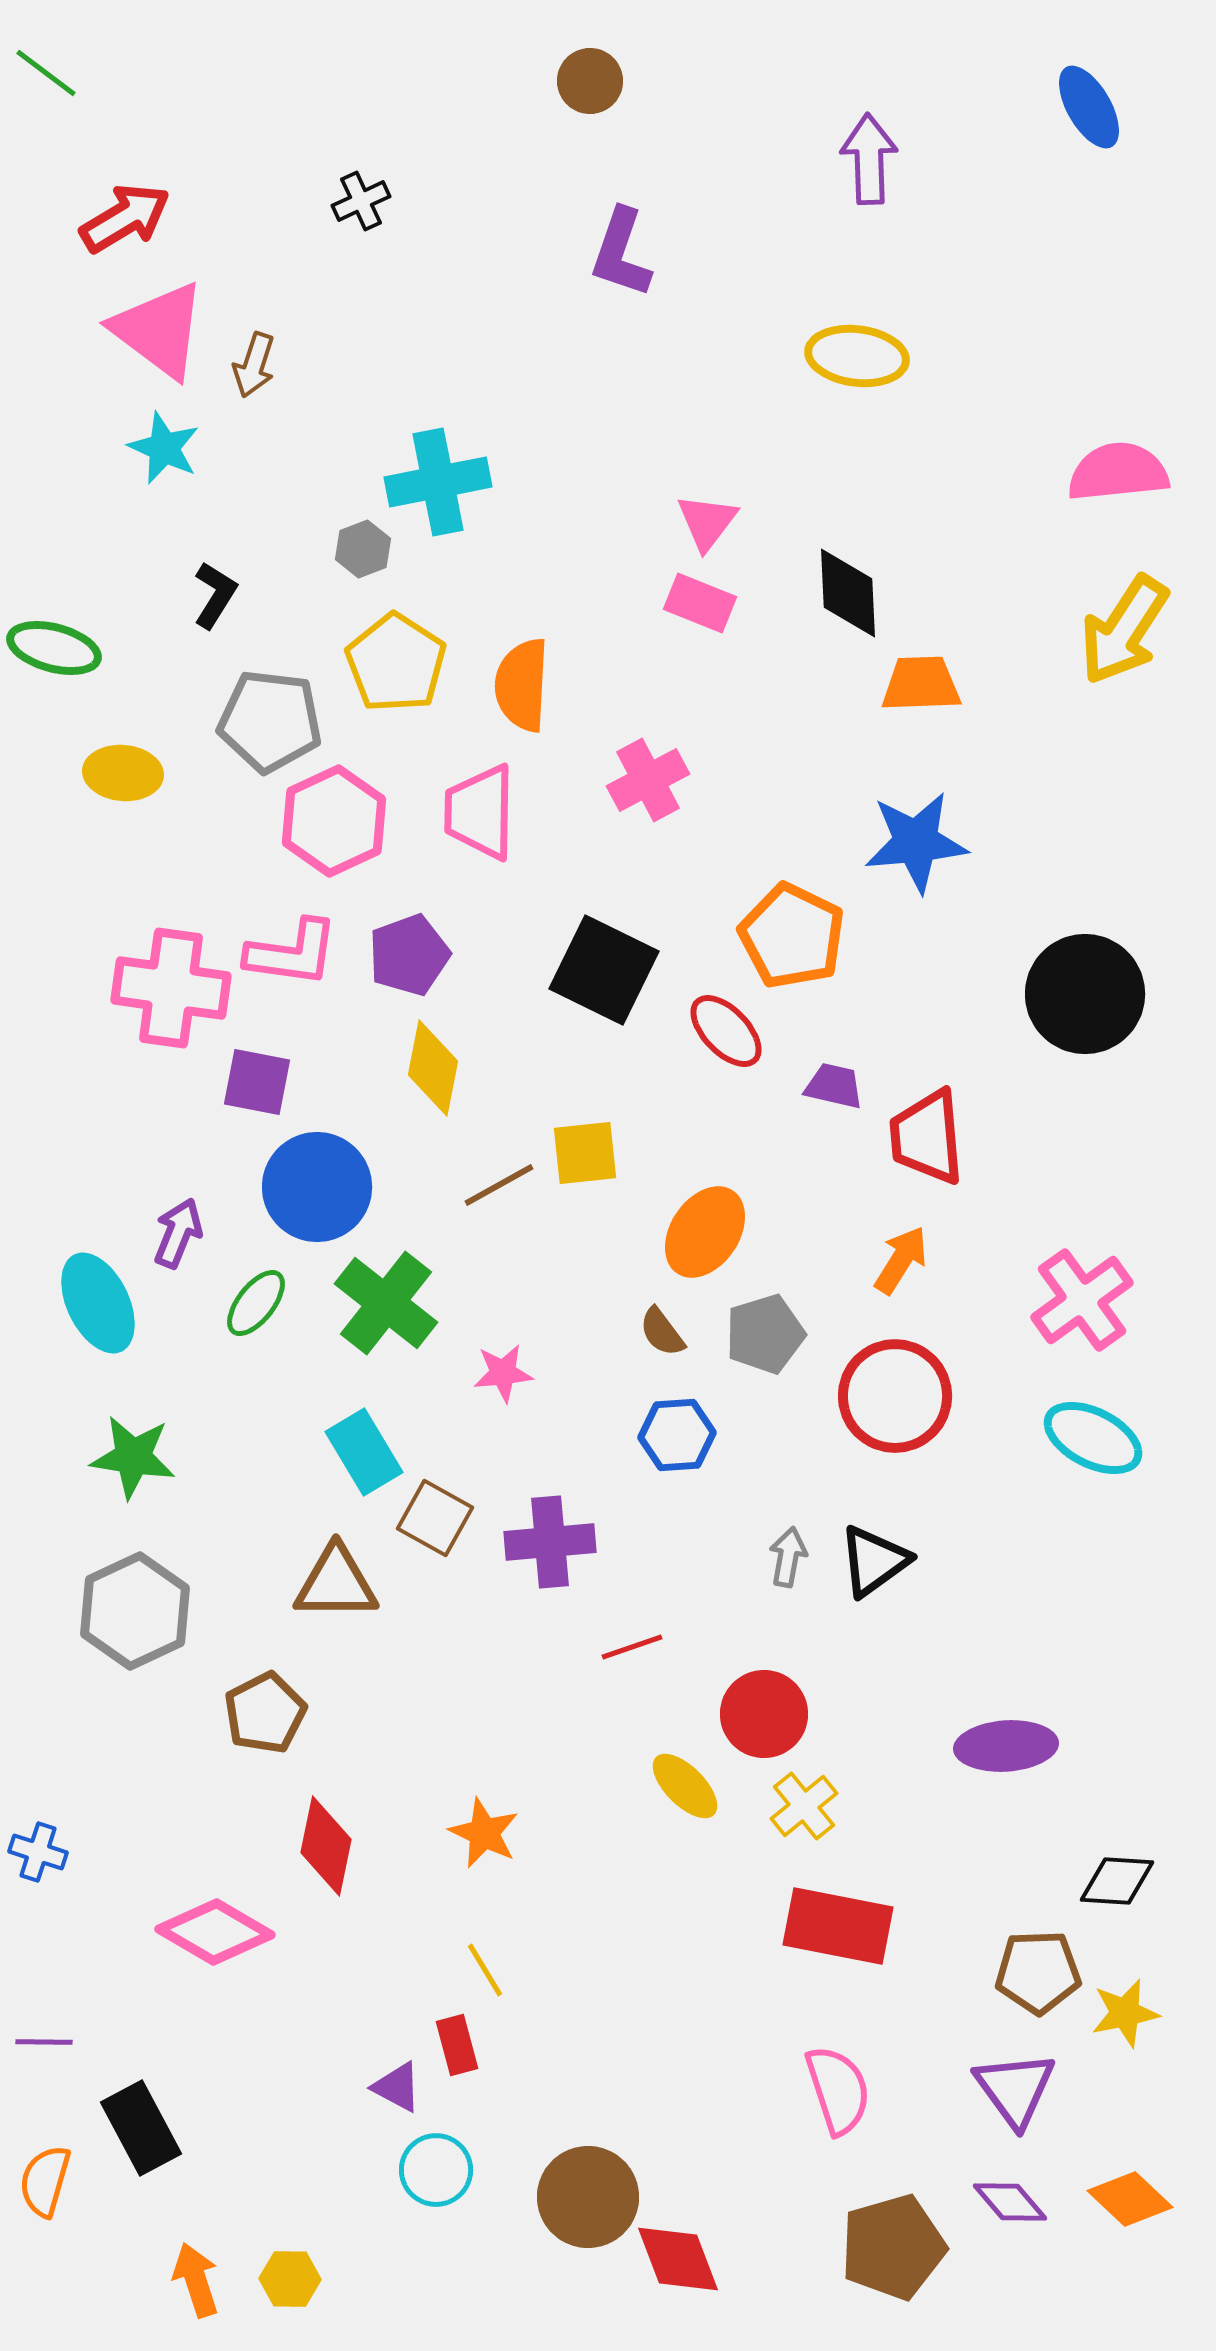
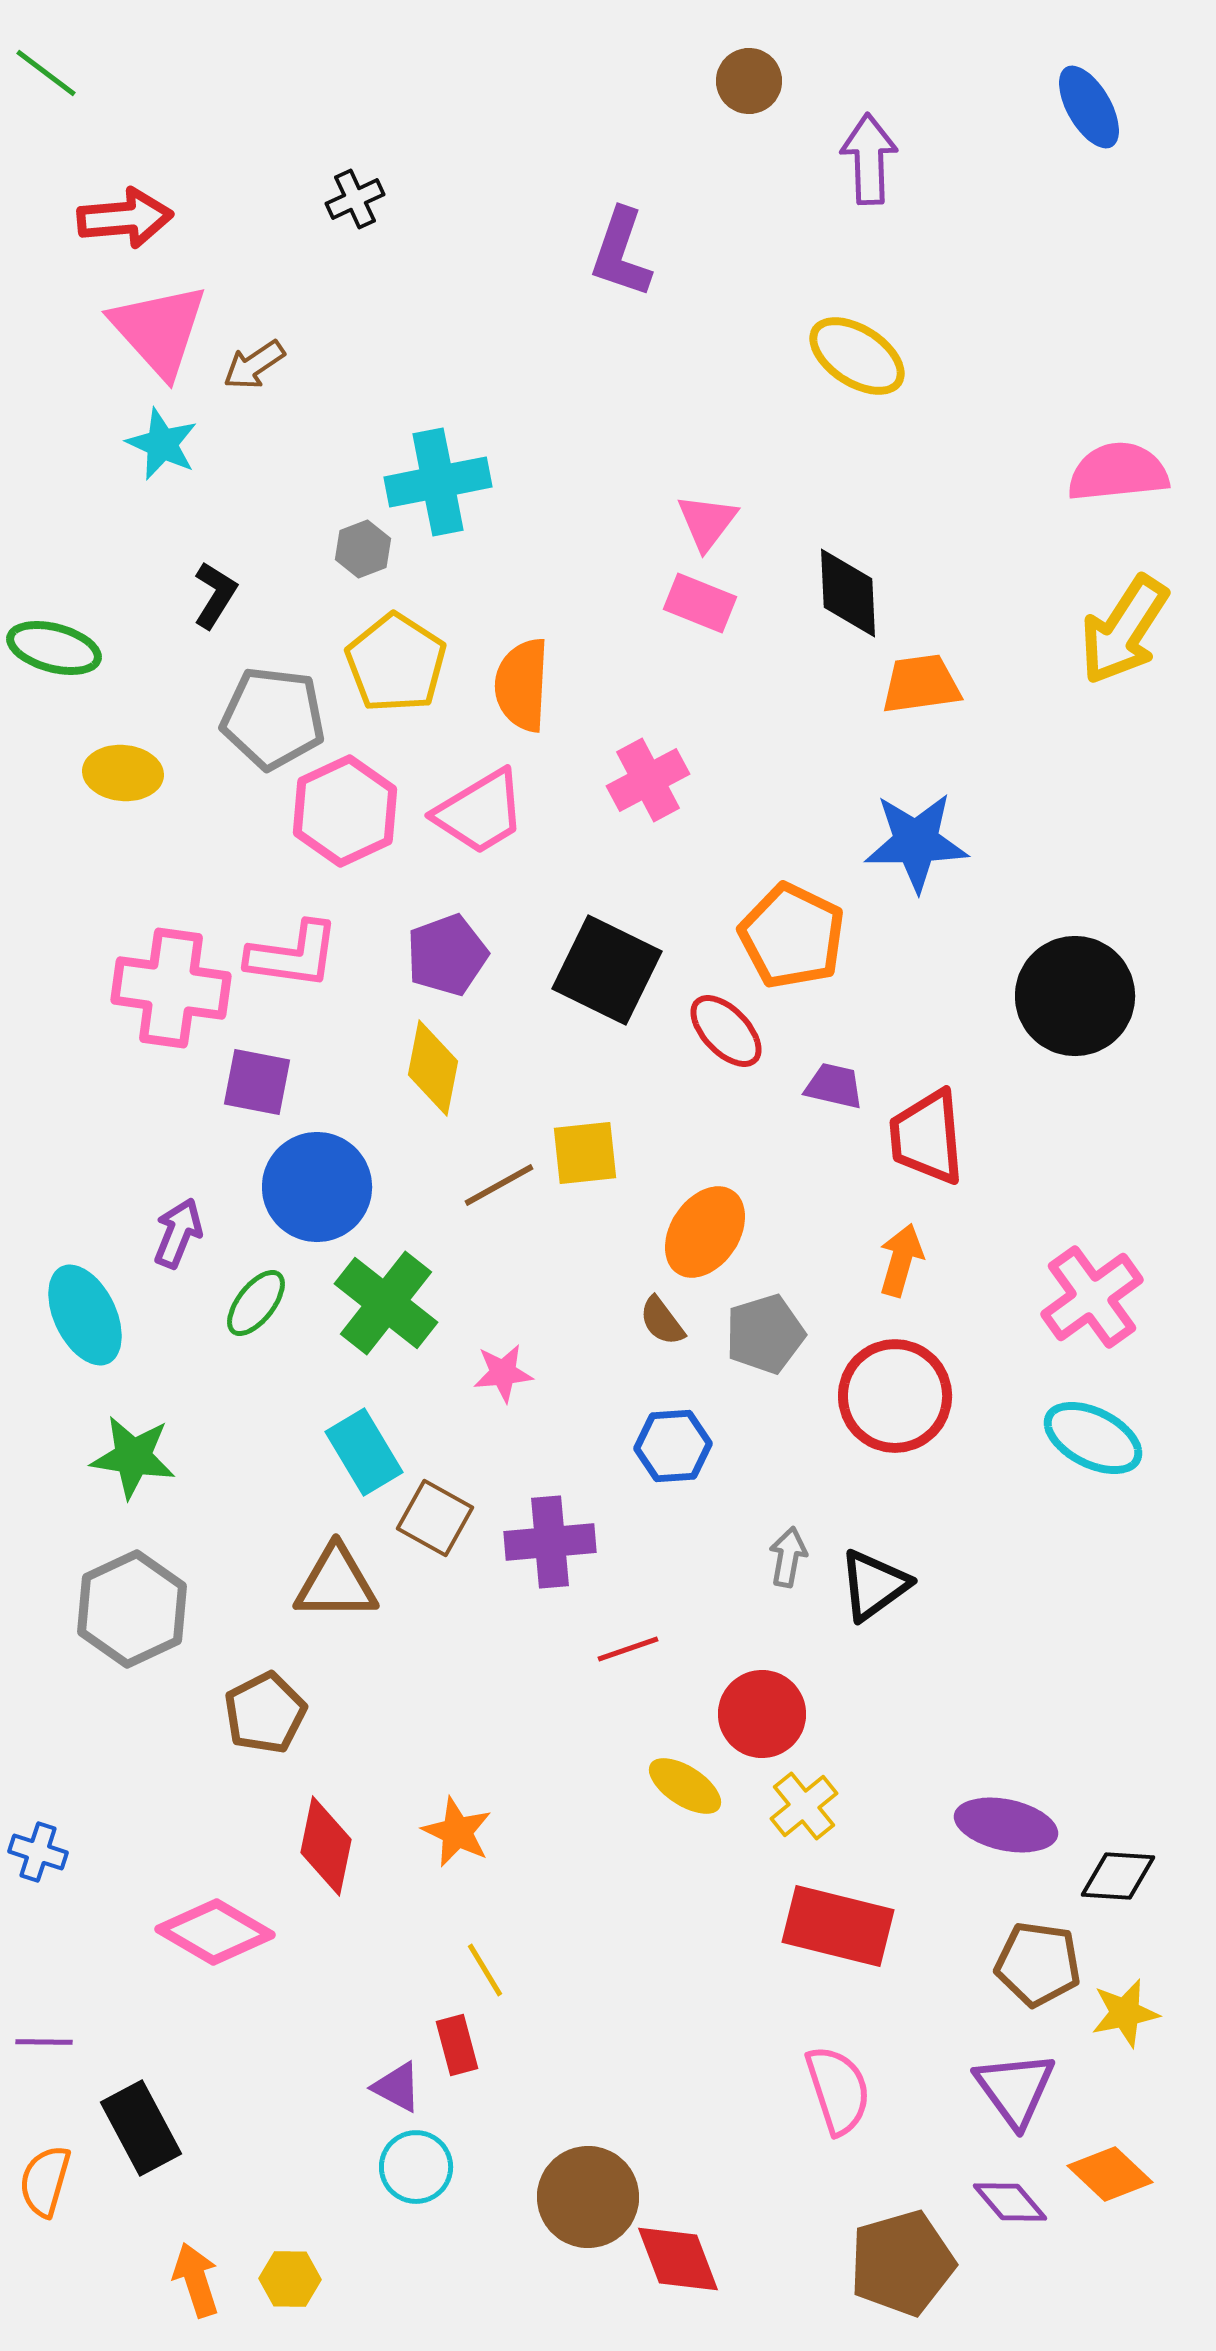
brown circle at (590, 81): moved 159 px right
black cross at (361, 201): moved 6 px left, 2 px up
red arrow at (125, 218): rotated 26 degrees clockwise
pink triangle at (159, 330): rotated 11 degrees clockwise
yellow ellipse at (857, 356): rotated 26 degrees clockwise
brown arrow at (254, 365): rotated 38 degrees clockwise
cyan star at (164, 448): moved 2 px left, 4 px up
orange trapezoid at (921, 684): rotated 6 degrees counterclockwise
gray pentagon at (270, 721): moved 3 px right, 3 px up
pink trapezoid at (480, 812): rotated 122 degrees counterclockwise
pink hexagon at (334, 821): moved 11 px right, 10 px up
blue star at (916, 842): rotated 4 degrees clockwise
pink L-shape at (292, 953): moved 1 px right, 2 px down
purple pentagon at (409, 955): moved 38 px right
black square at (604, 970): moved 3 px right
black circle at (1085, 994): moved 10 px left, 2 px down
orange arrow at (901, 1260): rotated 16 degrees counterclockwise
pink cross at (1082, 1300): moved 10 px right, 3 px up
cyan ellipse at (98, 1303): moved 13 px left, 12 px down
brown semicircle at (662, 1332): moved 11 px up
blue hexagon at (677, 1435): moved 4 px left, 11 px down
black triangle at (874, 1561): moved 24 px down
gray hexagon at (135, 1611): moved 3 px left, 2 px up
red line at (632, 1647): moved 4 px left, 2 px down
red circle at (764, 1714): moved 2 px left
purple ellipse at (1006, 1746): moved 79 px down; rotated 16 degrees clockwise
yellow ellipse at (685, 1786): rotated 12 degrees counterclockwise
orange star at (484, 1833): moved 27 px left, 1 px up
black diamond at (1117, 1881): moved 1 px right, 5 px up
red rectangle at (838, 1926): rotated 3 degrees clockwise
brown pentagon at (1038, 1972): moved 8 px up; rotated 10 degrees clockwise
cyan circle at (436, 2170): moved 20 px left, 3 px up
orange diamond at (1130, 2199): moved 20 px left, 25 px up
brown pentagon at (893, 2247): moved 9 px right, 16 px down
